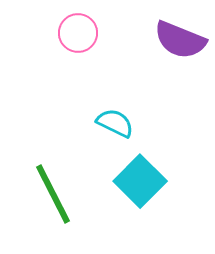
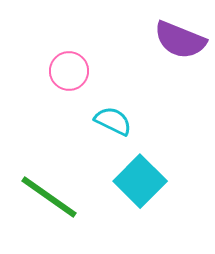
pink circle: moved 9 px left, 38 px down
cyan semicircle: moved 2 px left, 2 px up
green line: moved 4 px left, 3 px down; rotated 28 degrees counterclockwise
